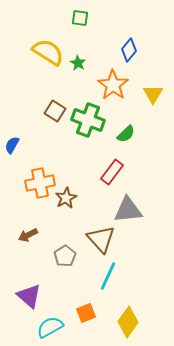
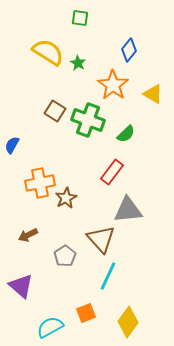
yellow triangle: rotated 30 degrees counterclockwise
purple triangle: moved 8 px left, 10 px up
